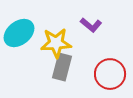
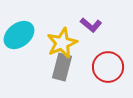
cyan ellipse: moved 2 px down
yellow star: moved 6 px right; rotated 20 degrees counterclockwise
red circle: moved 2 px left, 7 px up
